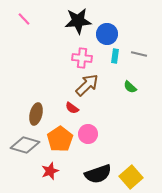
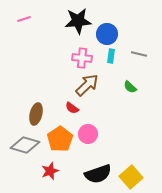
pink line: rotated 64 degrees counterclockwise
cyan rectangle: moved 4 px left
